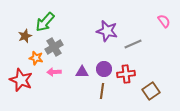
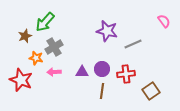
purple circle: moved 2 px left
